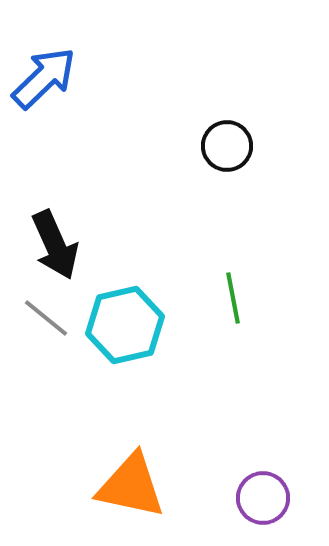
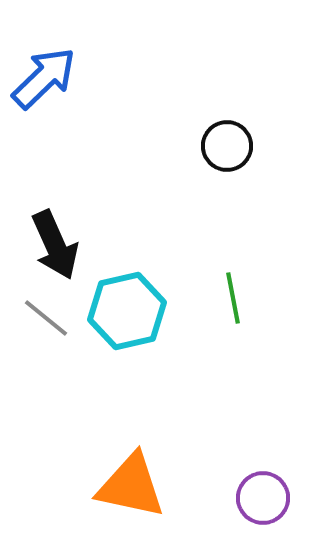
cyan hexagon: moved 2 px right, 14 px up
